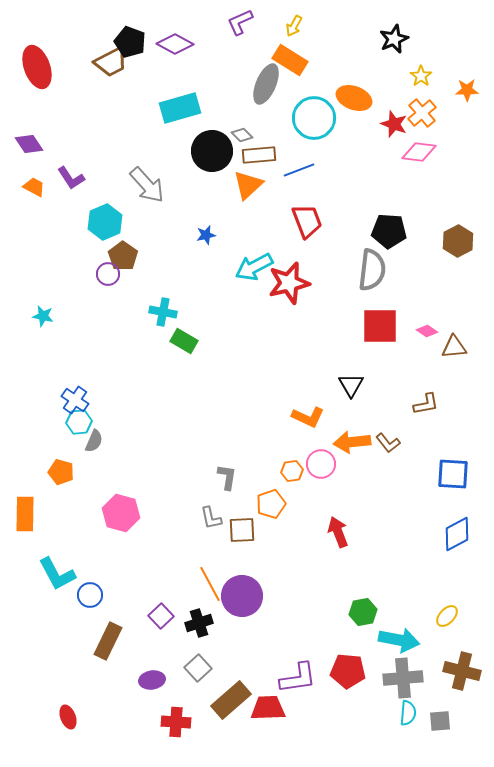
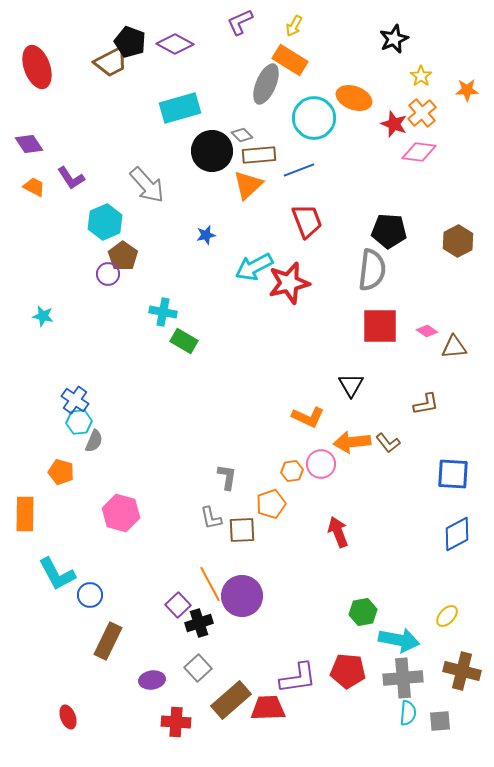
purple square at (161, 616): moved 17 px right, 11 px up
